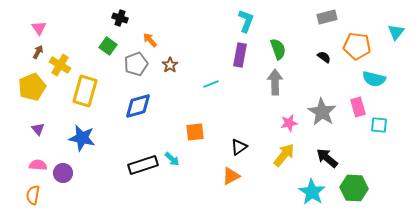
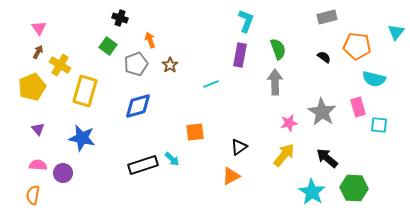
orange arrow: rotated 21 degrees clockwise
